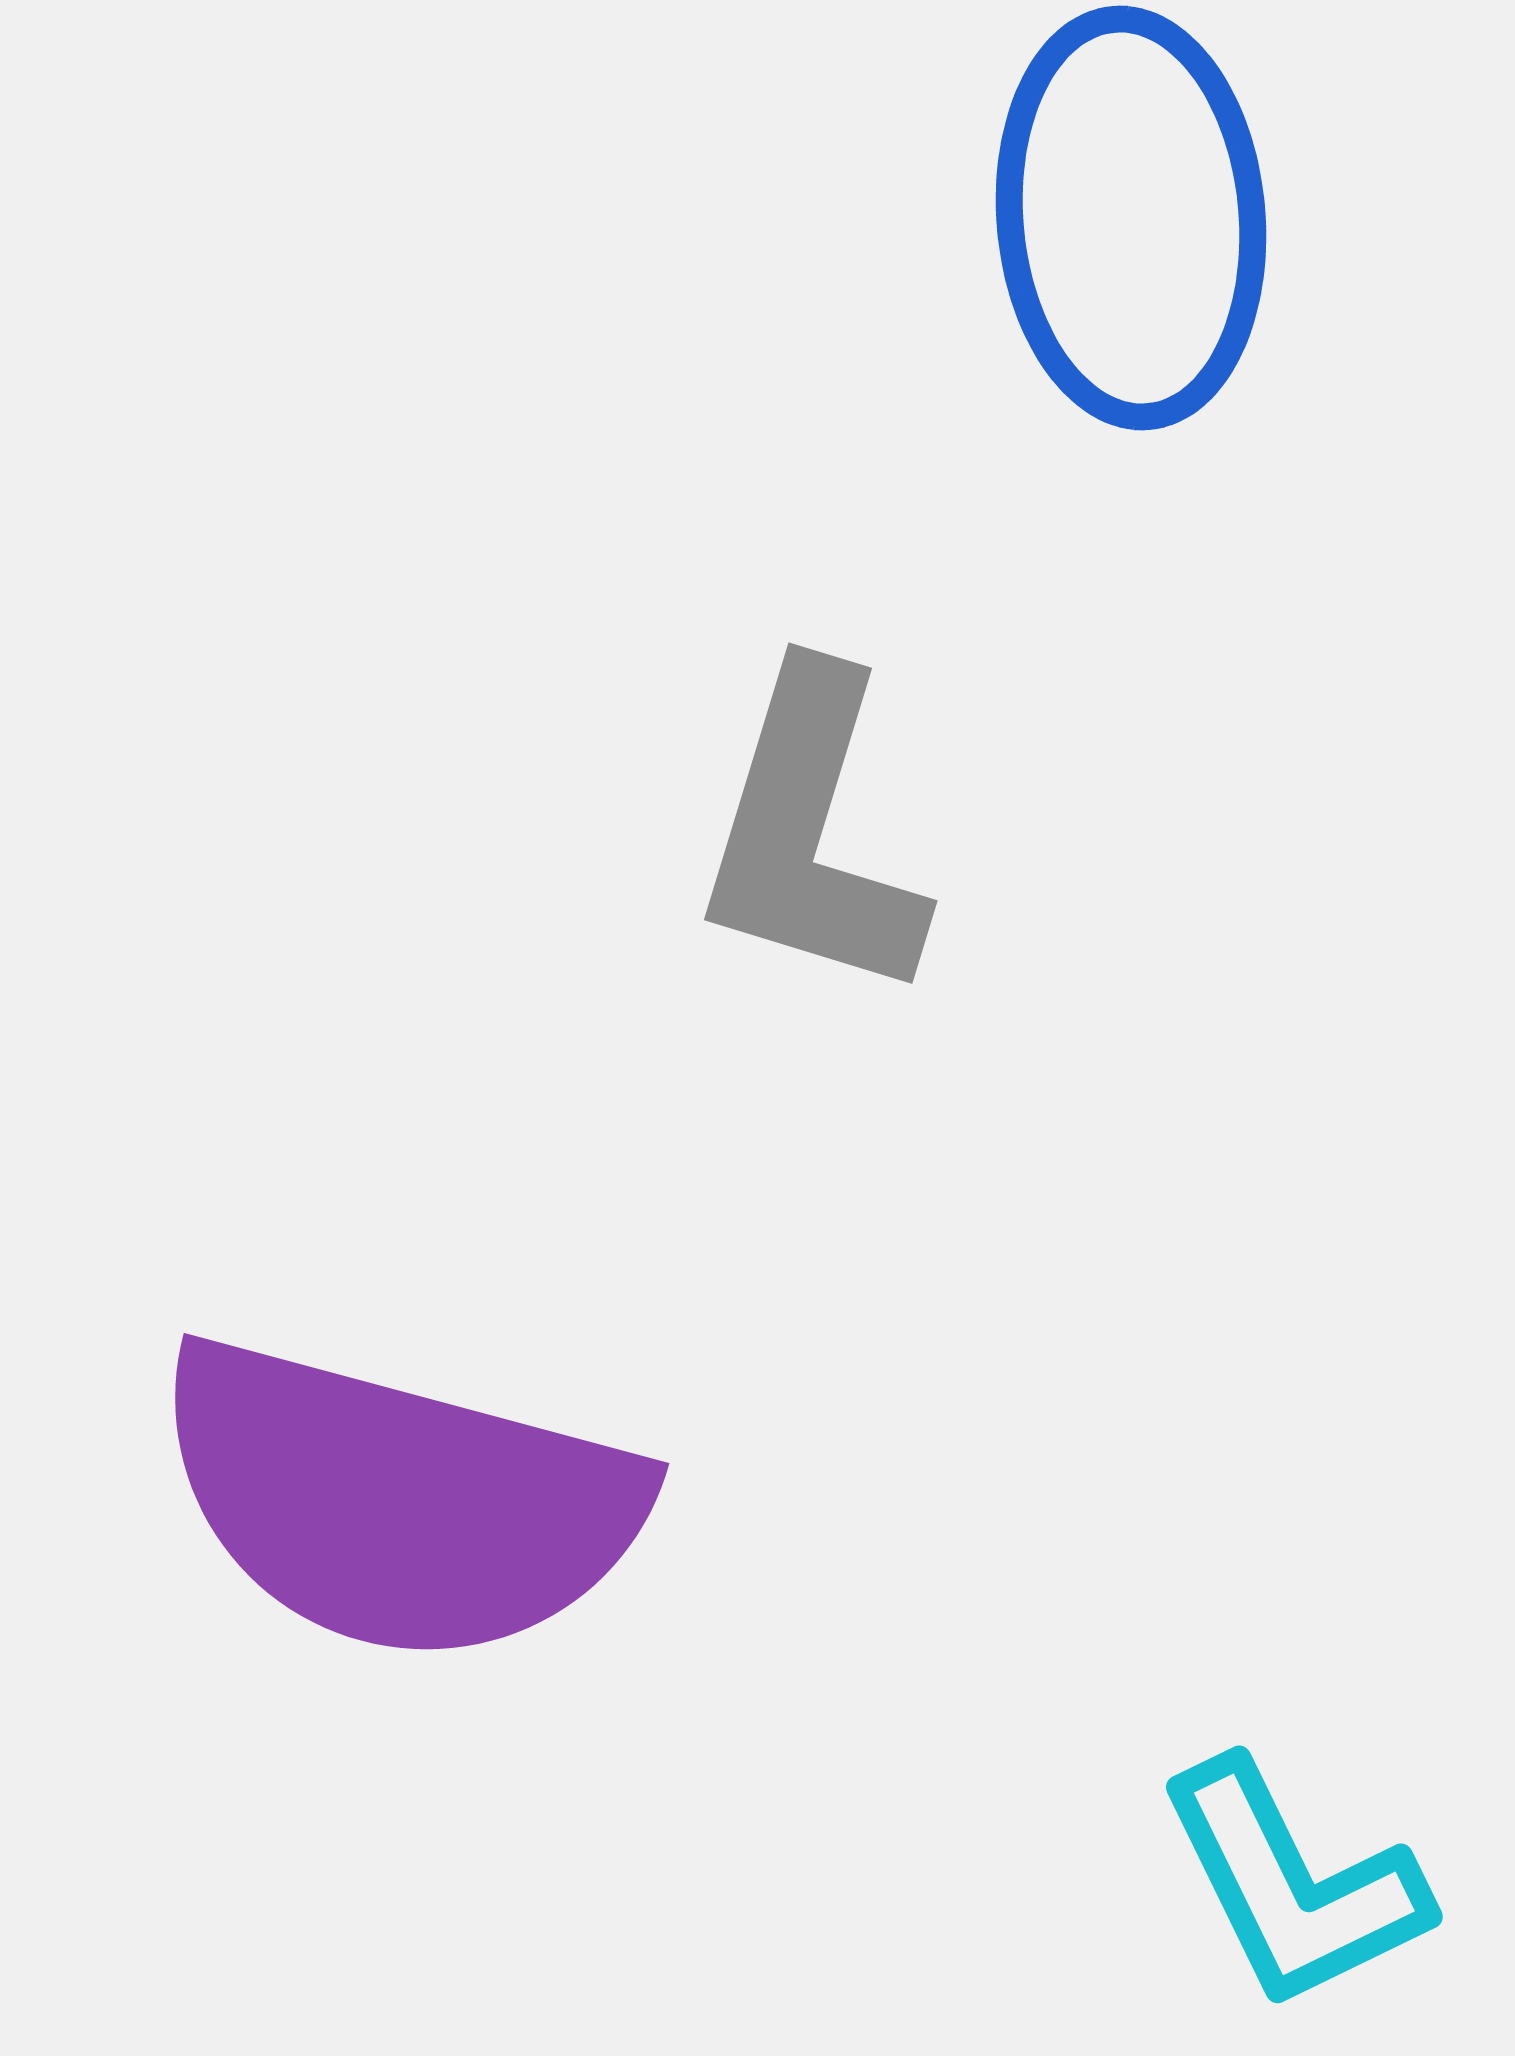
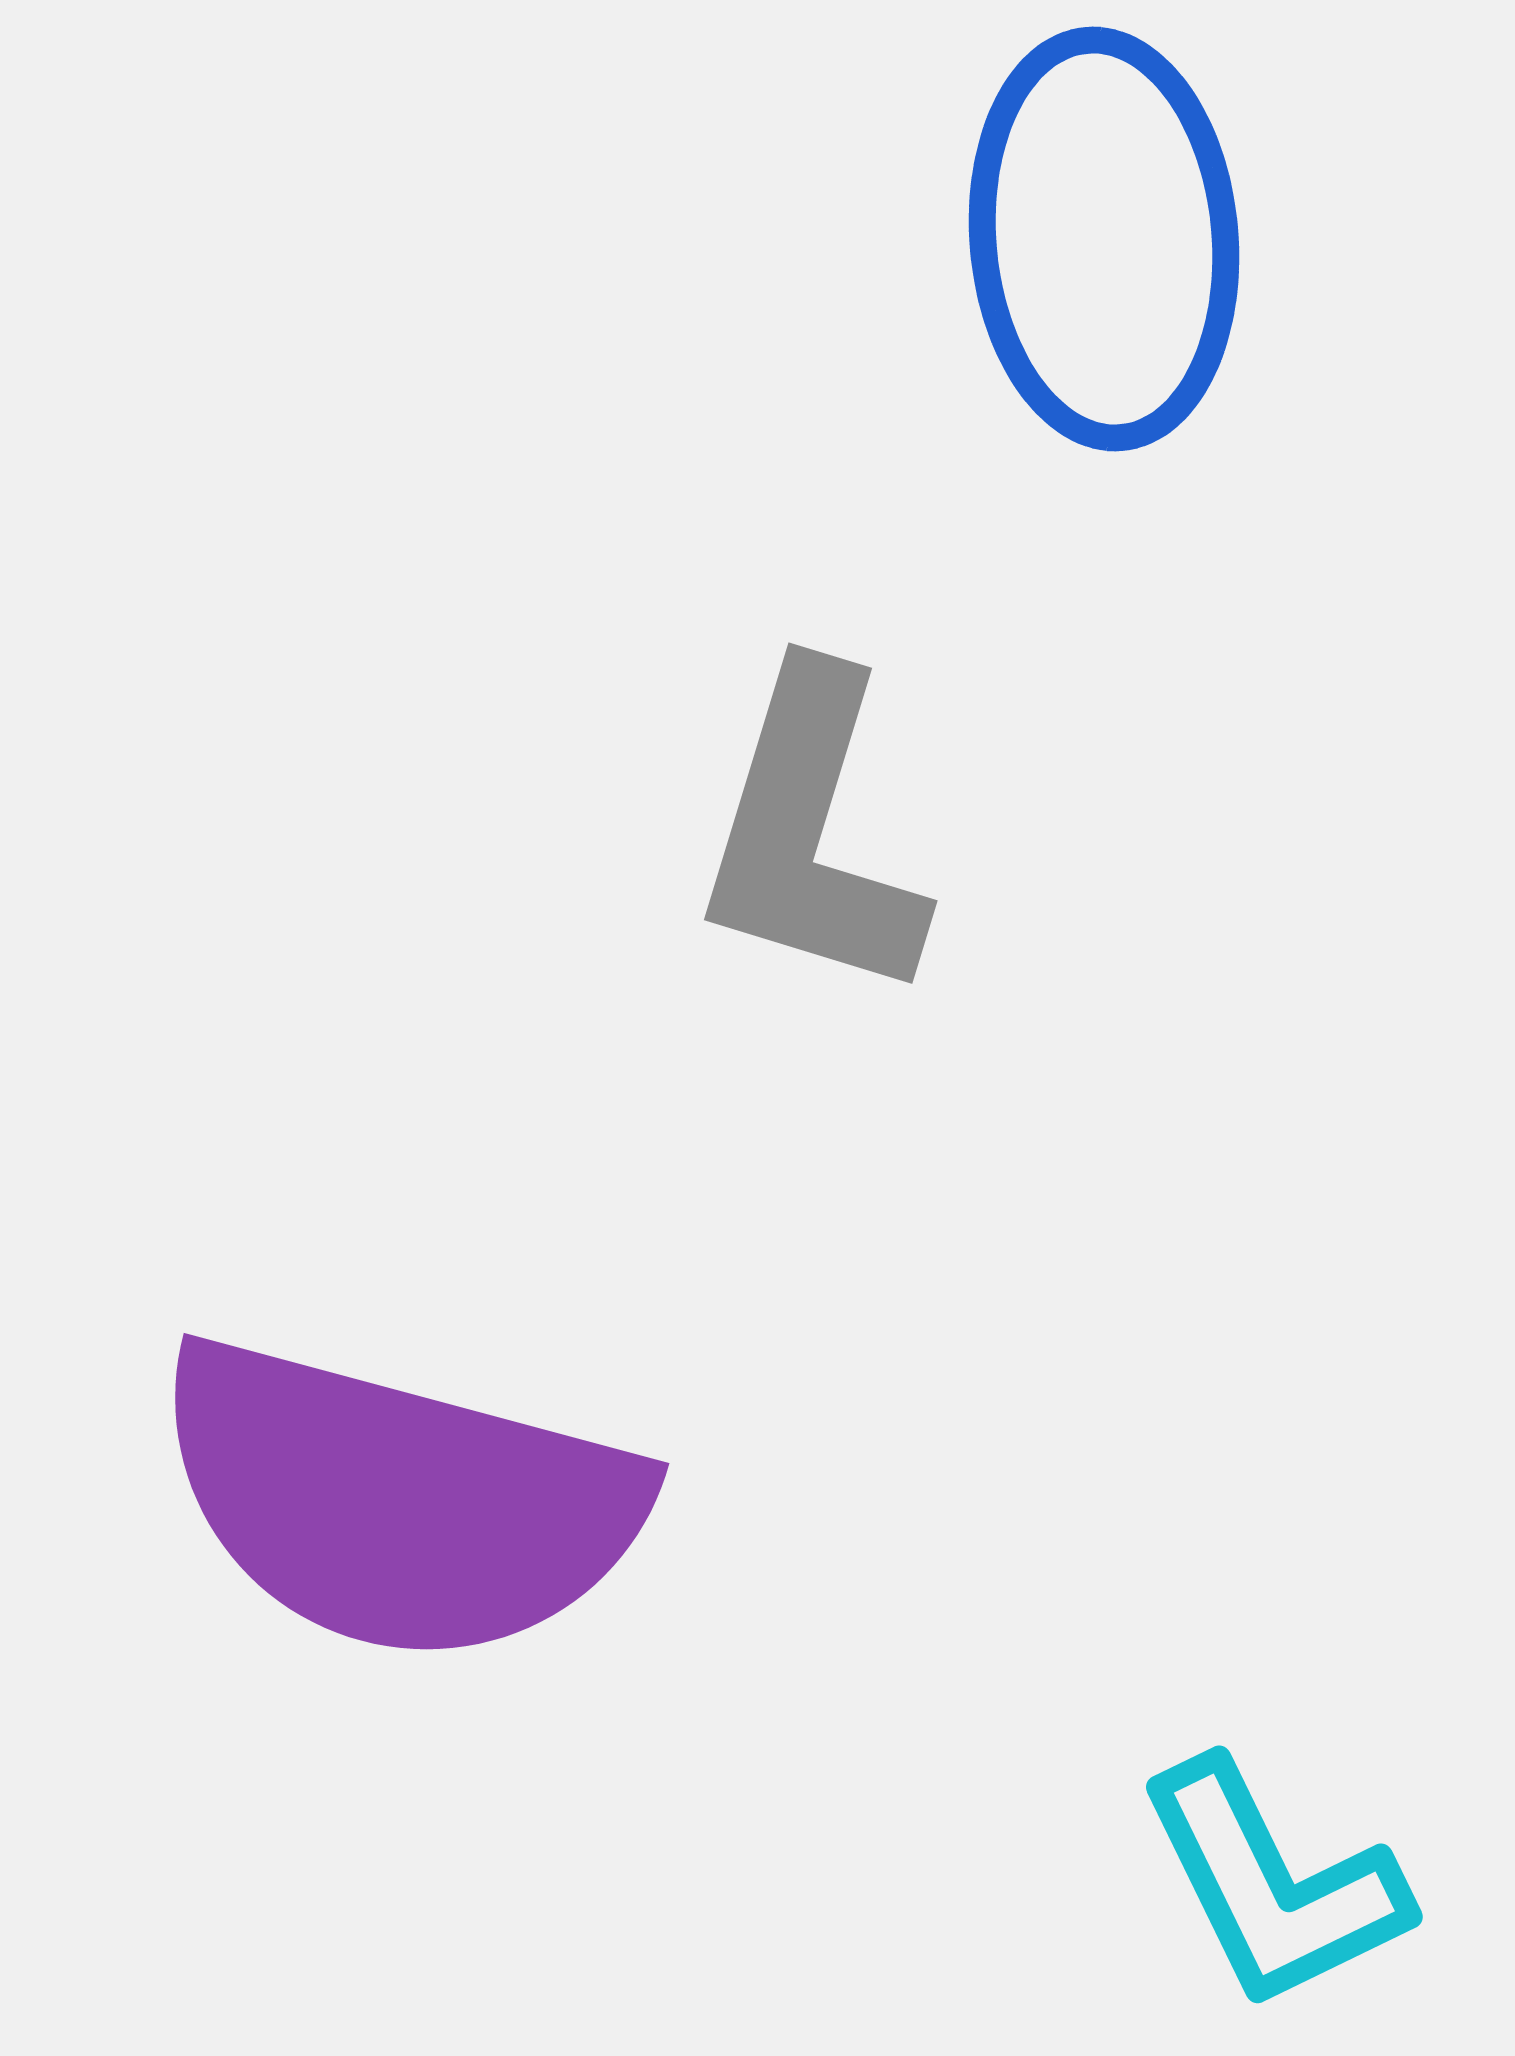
blue ellipse: moved 27 px left, 21 px down
cyan L-shape: moved 20 px left
